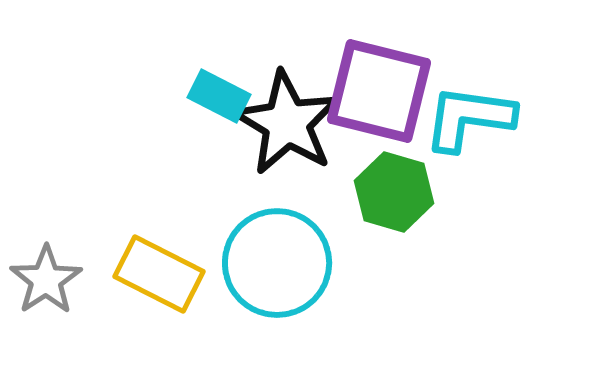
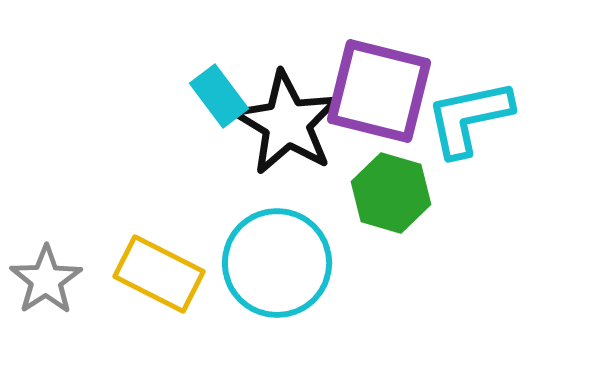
cyan rectangle: rotated 26 degrees clockwise
cyan L-shape: rotated 20 degrees counterclockwise
green hexagon: moved 3 px left, 1 px down
